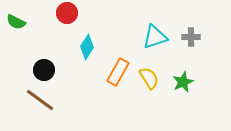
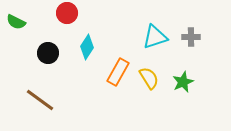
black circle: moved 4 px right, 17 px up
